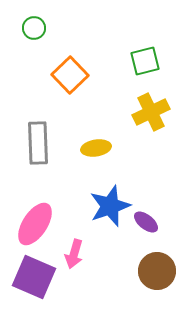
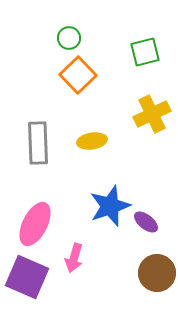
green circle: moved 35 px right, 10 px down
green square: moved 9 px up
orange square: moved 8 px right
yellow cross: moved 1 px right, 2 px down
yellow ellipse: moved 4 px left, 7 px up
pink ellipse: rotated 6 degrees counterclockwise
pink arrow: moved 4 px down
brown circle: moved 2 px down
purple square: moved 7 px left
